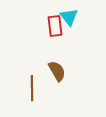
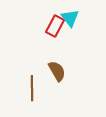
cyan triangle: moved 1 px right, 1 px down
red rectangle: rotated 35 degrees clockwise
